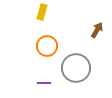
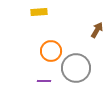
yellow rectangle: moved 3 px left; rotated 70 degrees clockwise
orange circle: moved 4 px right, 5 px down
purple line: moved 2 px up
